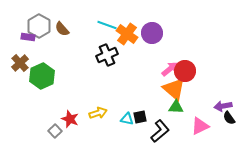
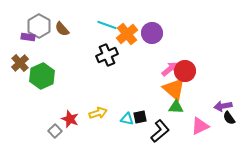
orange cross: rotated 15 degrees clockwise
